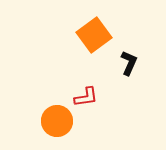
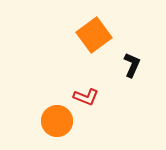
black L-shape: moved 3 px right, 2 px down
red L-shape: rotated 30 degrees clockwise
